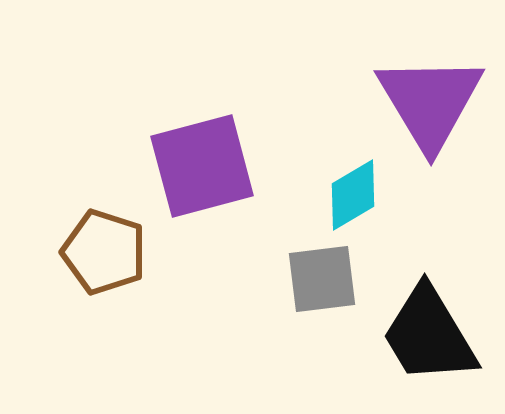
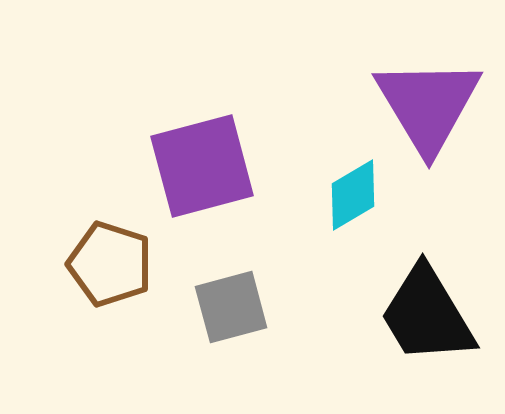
purple triangle: moved 2 px left, 3 px down
brown pentagon: moved 6 px right, 12 px down
gray square: moved 91 px left, 28 px down; rotated 8 degrees counterclockwise
black trapezoid: moved 2 px left, 20 px up
